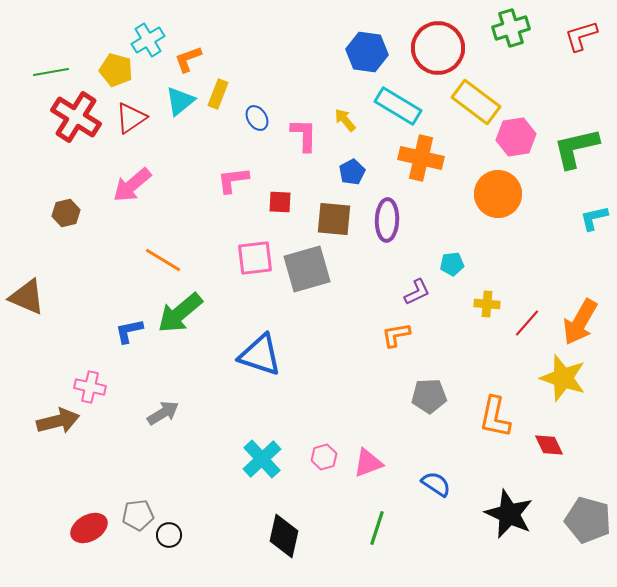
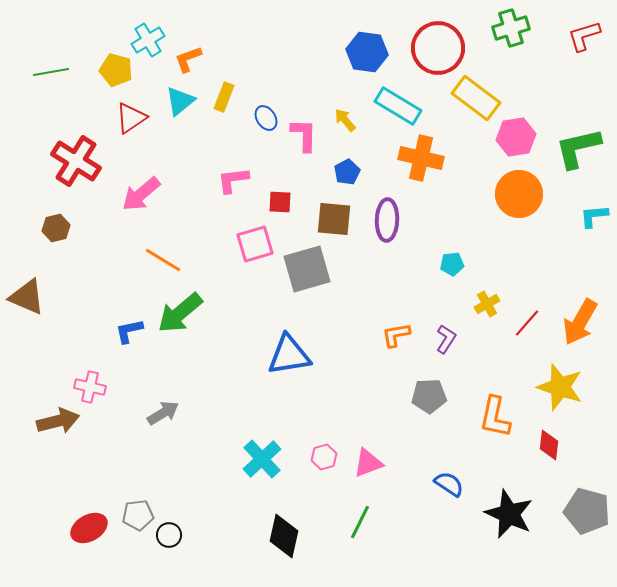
red L-shape at (581, 36): moved 3 px right
yellow rectangle at (218, 94): moved 6 px right, 3 px down
yellow rectangle at (476, 102): moved 4 px up
red cross at (76, 117): moved 44 px down
blue ellipse at (257, 118): moved 9 px right
green L-shape at (576, 148): moved 2 px right
blue pentagon at (352, 172): moved 5 px left
pink arrow at (132, 185): moved 9 px right, 9 px down
orange circle at (498, 194): moved 21 px right
brown hexagon at (66, 213): moved 10 px left, 15 px down
cyan L-shape at (594, 218): moved 2 px up; rotated 8 degrees clockwise
pink square at (255, 258): moved 14 px up; rotated 9 degrees counterclockwise
purple L-shape at (417, 292): moved 29 px right, 47 px down; rotated 32 degrees counterclockwise
yellow cross at (487, 304): rotated 35 degrees counterclockwise
blue triangle at (260, 355): moved 29 px right; rotated 27 degrees counterclockwise
yellow star at (563, 378): moved 3 px left, 9 px down
red diamond at (549, 445): rotated 32 degrees clockwise
blue semicircle at (436, 484): moved 13 px right
gray pentagon at (588, 520): moved 1 px left, 9 px up
green line at (377, 528): moved 17 px left, 6 px up; rotated 8 degrees clockwise
